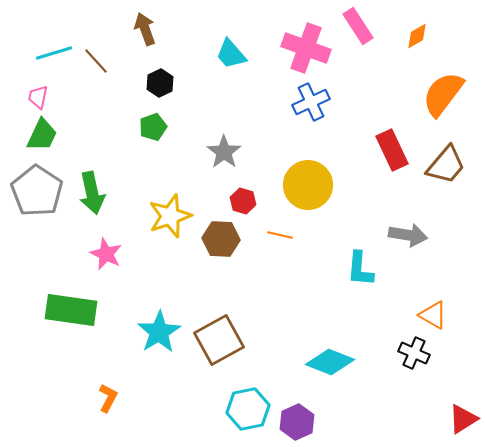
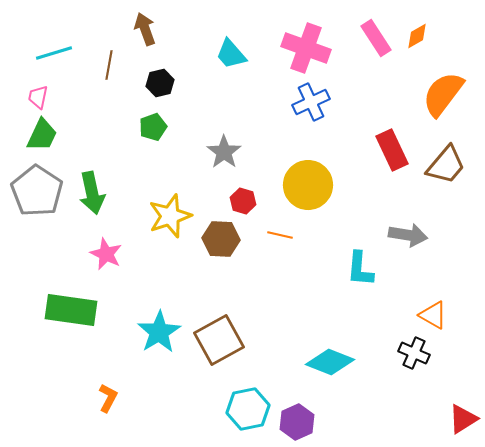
pink rectangle: moved 18 px right, 12 px down
brown line: moved 13 px right, 4 px down; rotated 52 degrees clockwise
black hexagon: rotated 12 degrees clockwise
